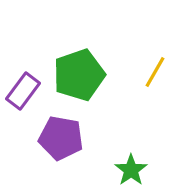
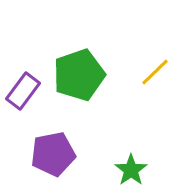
yellow line: rotated 16 degrees clockwise
purple pentagon: moved 8 px left, 16 px down; rotated 21 degrees counterclockwise
